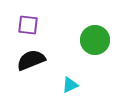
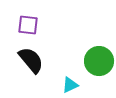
green circle: moved 4 px right, 21 px down
black semicircle: rotated 72 degrees clockwise
